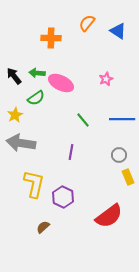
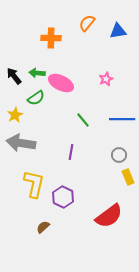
blue triangle: rotated 42 degrees counterclockwise
